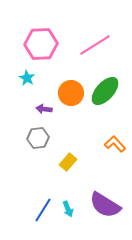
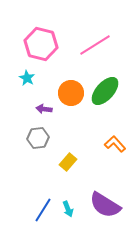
pink hexagon: rotated 16 degrees clockwise
